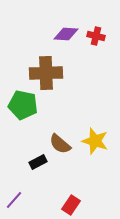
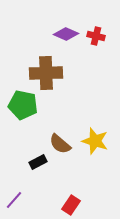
purple diamond: rotated 20 degrees clockwise
